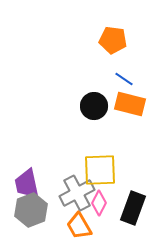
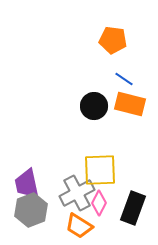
orange trapezoid: rotated 28 degrees counterclockwise
